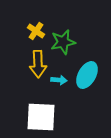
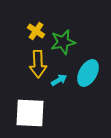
cyan ellipse: moved 1 px right, 2 px up
cyan arrow: rotated 35 degrees counterclockwise
white square: moved 11 px left, 4 px up
